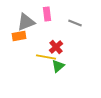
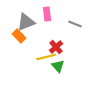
gray line: moved 1 px down
orange rectangle: rotated 56 degrees clockwise
yellow line: rotated 24 degrees counterclockwise
green triangle: rotated 32 degrees counterclockwise
